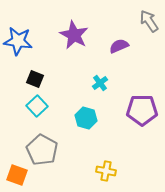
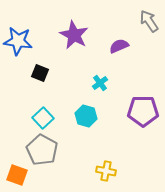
black square: moved 5 px right, 6 px up
cyan square: moved 6 px right, 12 px down
purple pentagon: moved 1 px right, 1 px down
cyan hexagon: moved 2 px up
